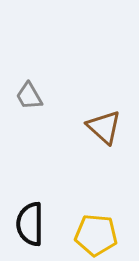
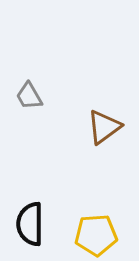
brown triangle: rotated 42 degrees clockwise
yellow pentagon: rotated 9 degrees counterclockwise
